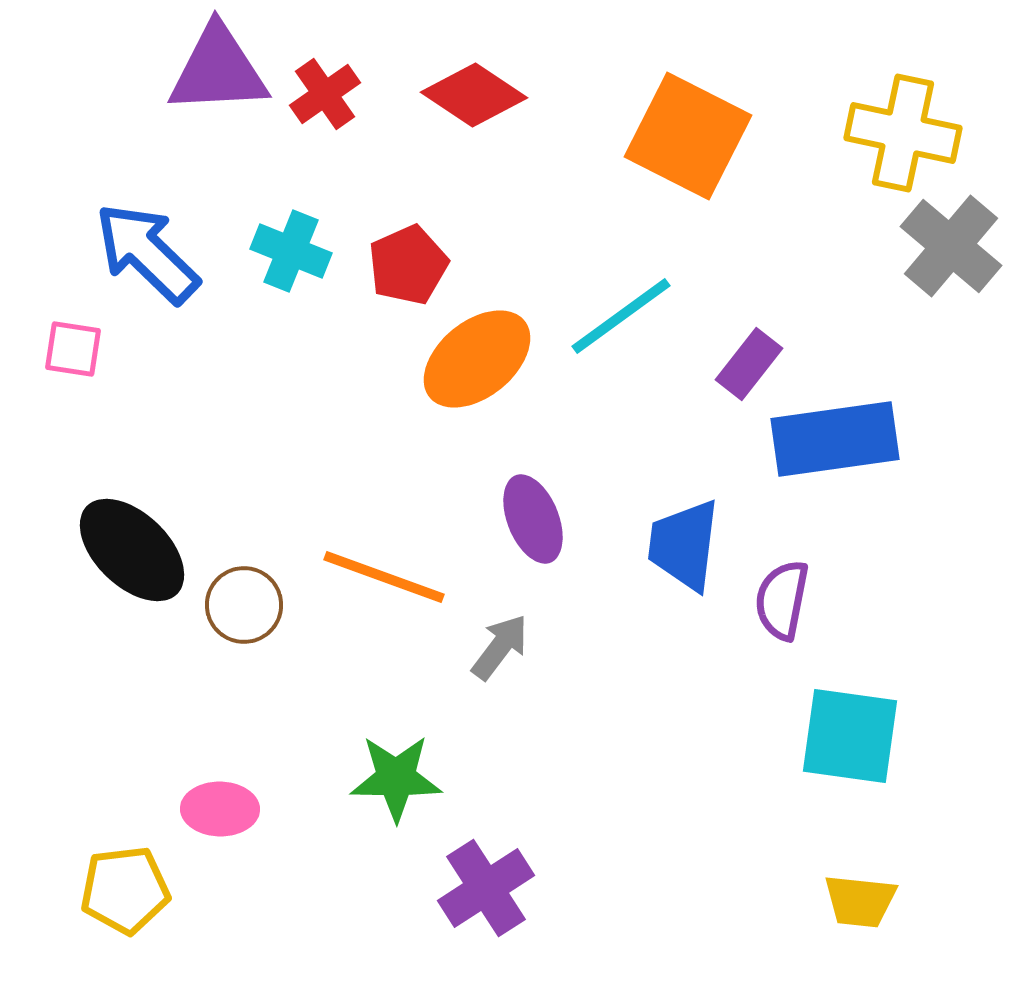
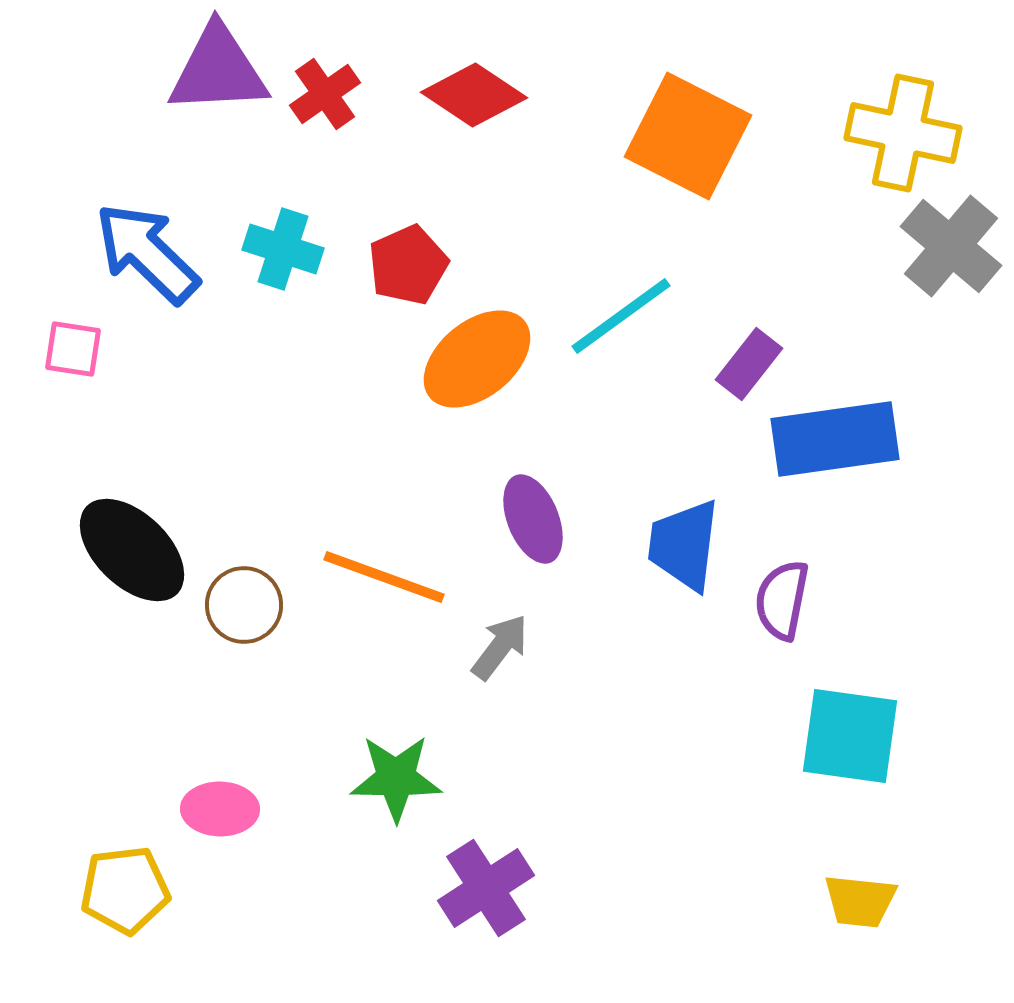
cyan cross: moved 8 px left, 2 px up; rotated 4 degrees counterclockwise
